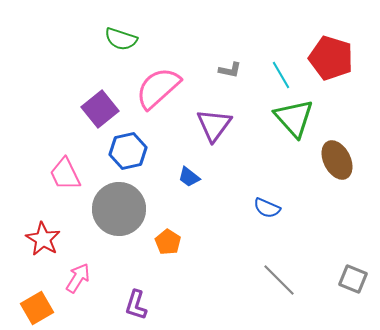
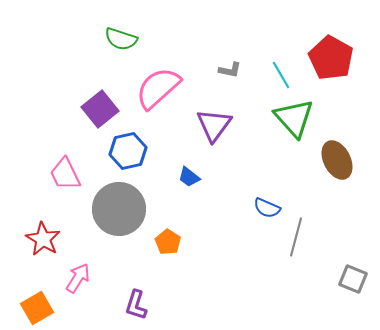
red pentagon: rotated 12 degrees clockwise
gray line: moved 17 px right, 43 px up; rotated 60 degrees clockwise
